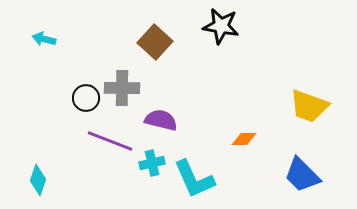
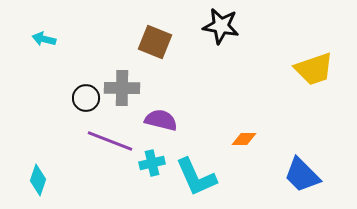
brown square: rotated 20 degrees counterclockwise
yellow trapezoid: moved 5 px right, 37 px up; rotated 39 degrees counterclockwise
cyan L-shape: moved 2 px right, 2 px up
